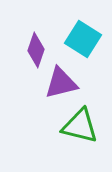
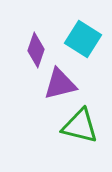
purple triangle: moved 1 px left, 1 px down
